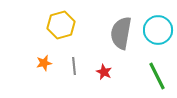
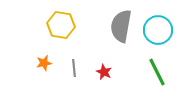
yellow hexagon: rotated 24 degrees clockwise
gray semicircle: moved 7 px up
gray line: moved 2 px down
green line: moved 4 px up
